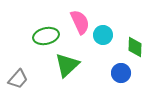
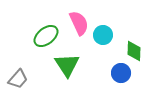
pink semicircle: moved 1 px left, 1 px down
green ellipse: rotated 25 degrees counterclockwise
green diamond: moved 1 px left, 4 px down
green triangle: rotated 20 degrees counterclockwise
